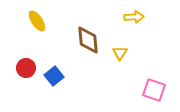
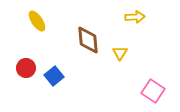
yellow arrow: moved 1 px right
pink square: moved 1 px left, 1 px down; rotated 15 degrees clockwise
